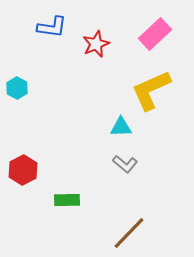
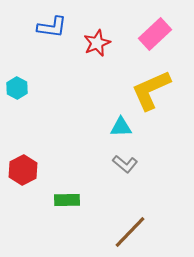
red star: moved 1 px right, 1 px up
brown line: moved 1 px right, 1 px up
